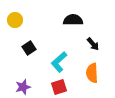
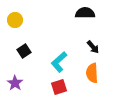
black semicircle: moved 12 px right, 7 px up
black arrow: moved 3 px down
black square: moved 5 px left, 3 px down
purple star: moved 8 px left, 4 px up; rotated 21 degrees counterclockwise
